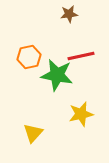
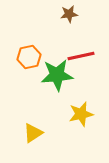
green star: rotated 16 degrees counterclockwise
yellow triangle: rotated 15 degrees clockwise
